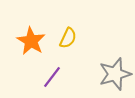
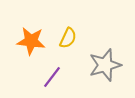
orange star: rotated 24 degrees counterclockwise
gray star: moved 10 px left, 9 px up
